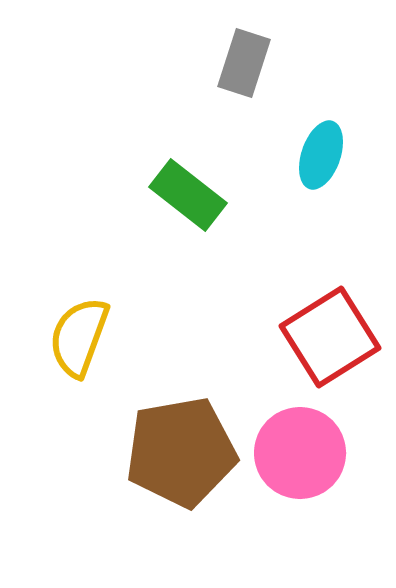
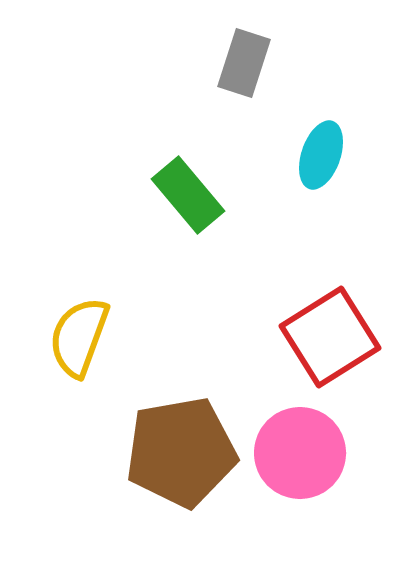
green rectangle: rotated 12 degrees clockwise
